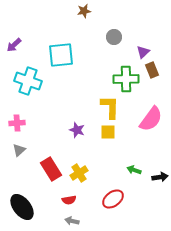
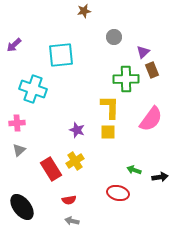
cyan cross: moved 5 px right, 8 px down
yellow cross: moved 4 px left, 12 px up
red ellipse: moved 5 px right, 6 px up; rotated 50 degrees clockwise
